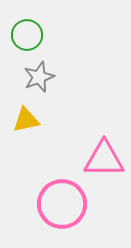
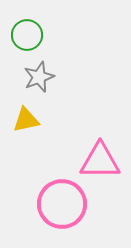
pink triangle: moved 4 px left, 2 px down
